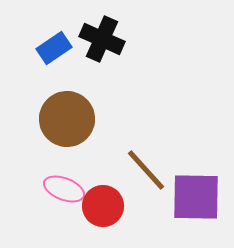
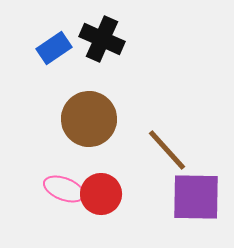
brown circle: moved 22 px right
brown line: moved 21 px right, 20 px up
red circle: moved 2 px left, 12 px up
